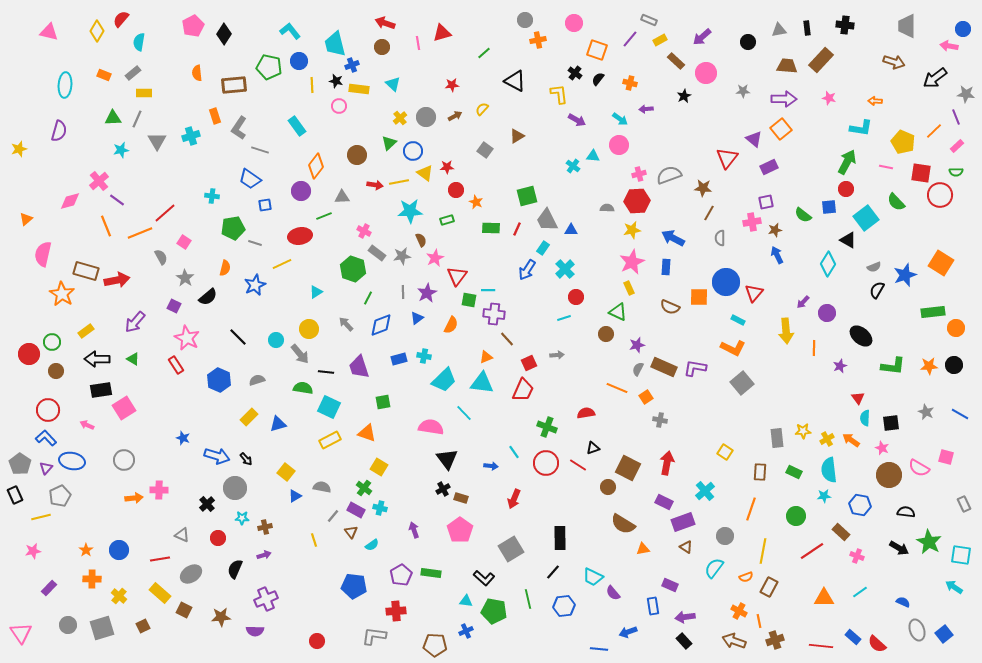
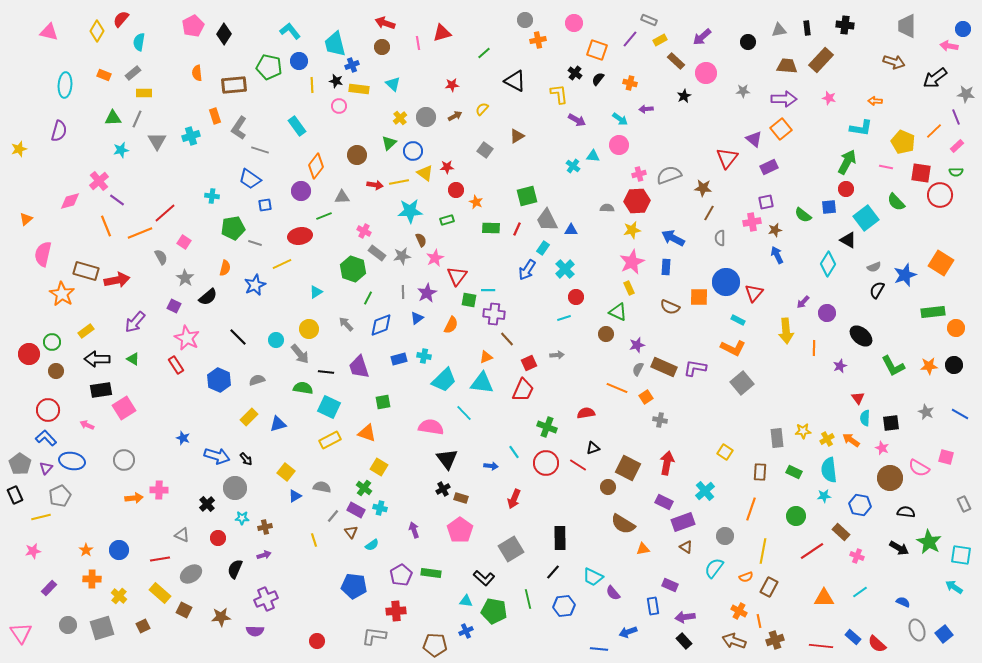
green L-shape at (893, 366): rotated 55 degrees clockwise
brown circle at (889, 475): moved 1 px right, 3 px down
